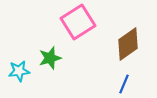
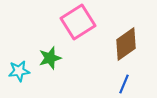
brown diamond: moved 2 px left
